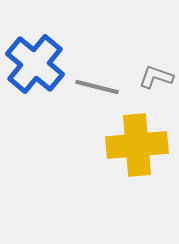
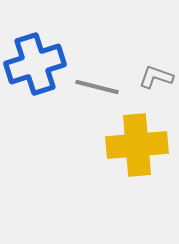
blue cross: rotated 32 degrees clockwise
